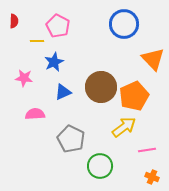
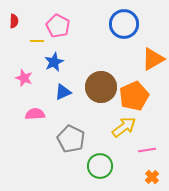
orange triangle: rotated 45 degrees clockwise
pink star: rotated 12 degrees clockwise
orange cross: rotated 24 degrees clockwise
